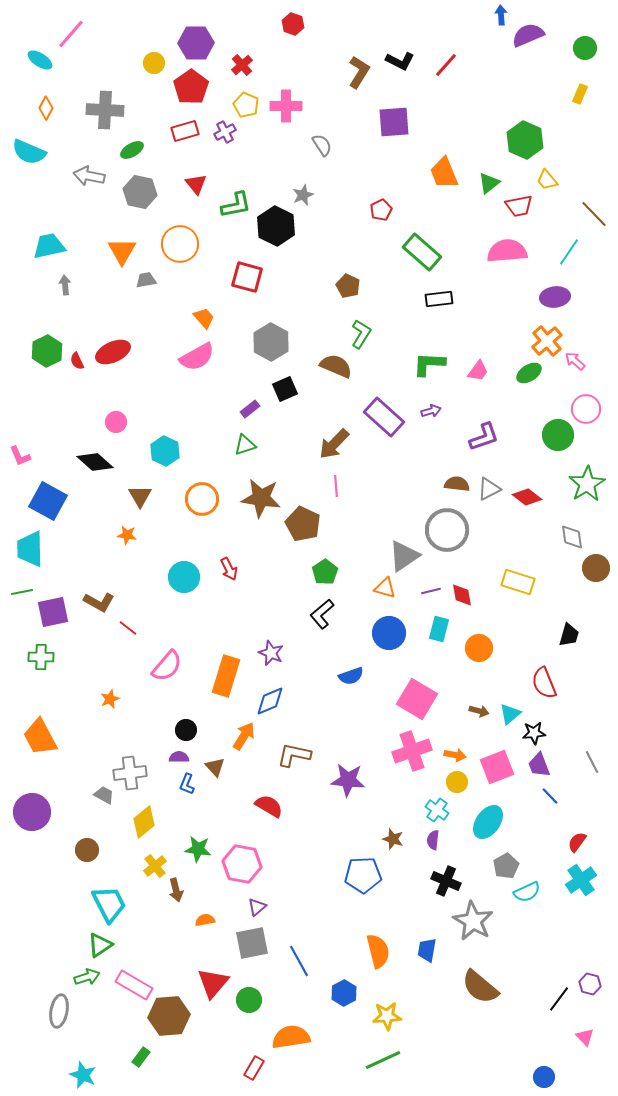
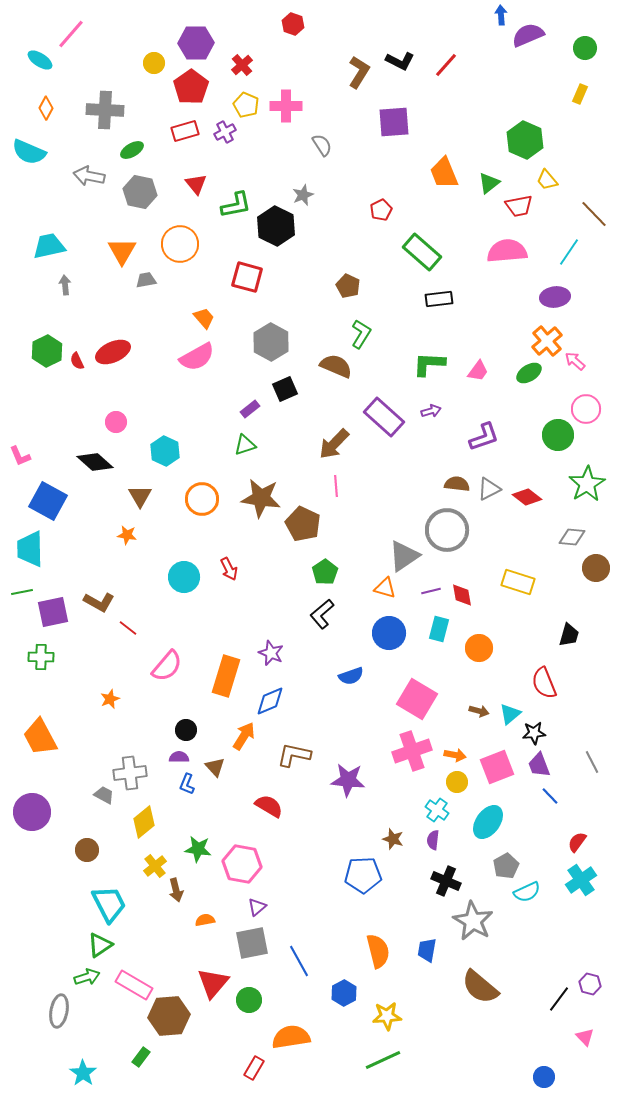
gray diamond at (572, 537): rotated 76 degrees counterclockwise
cyan star at (83, 1075): moved 2 px up; rotated 12 degrees clockwise
